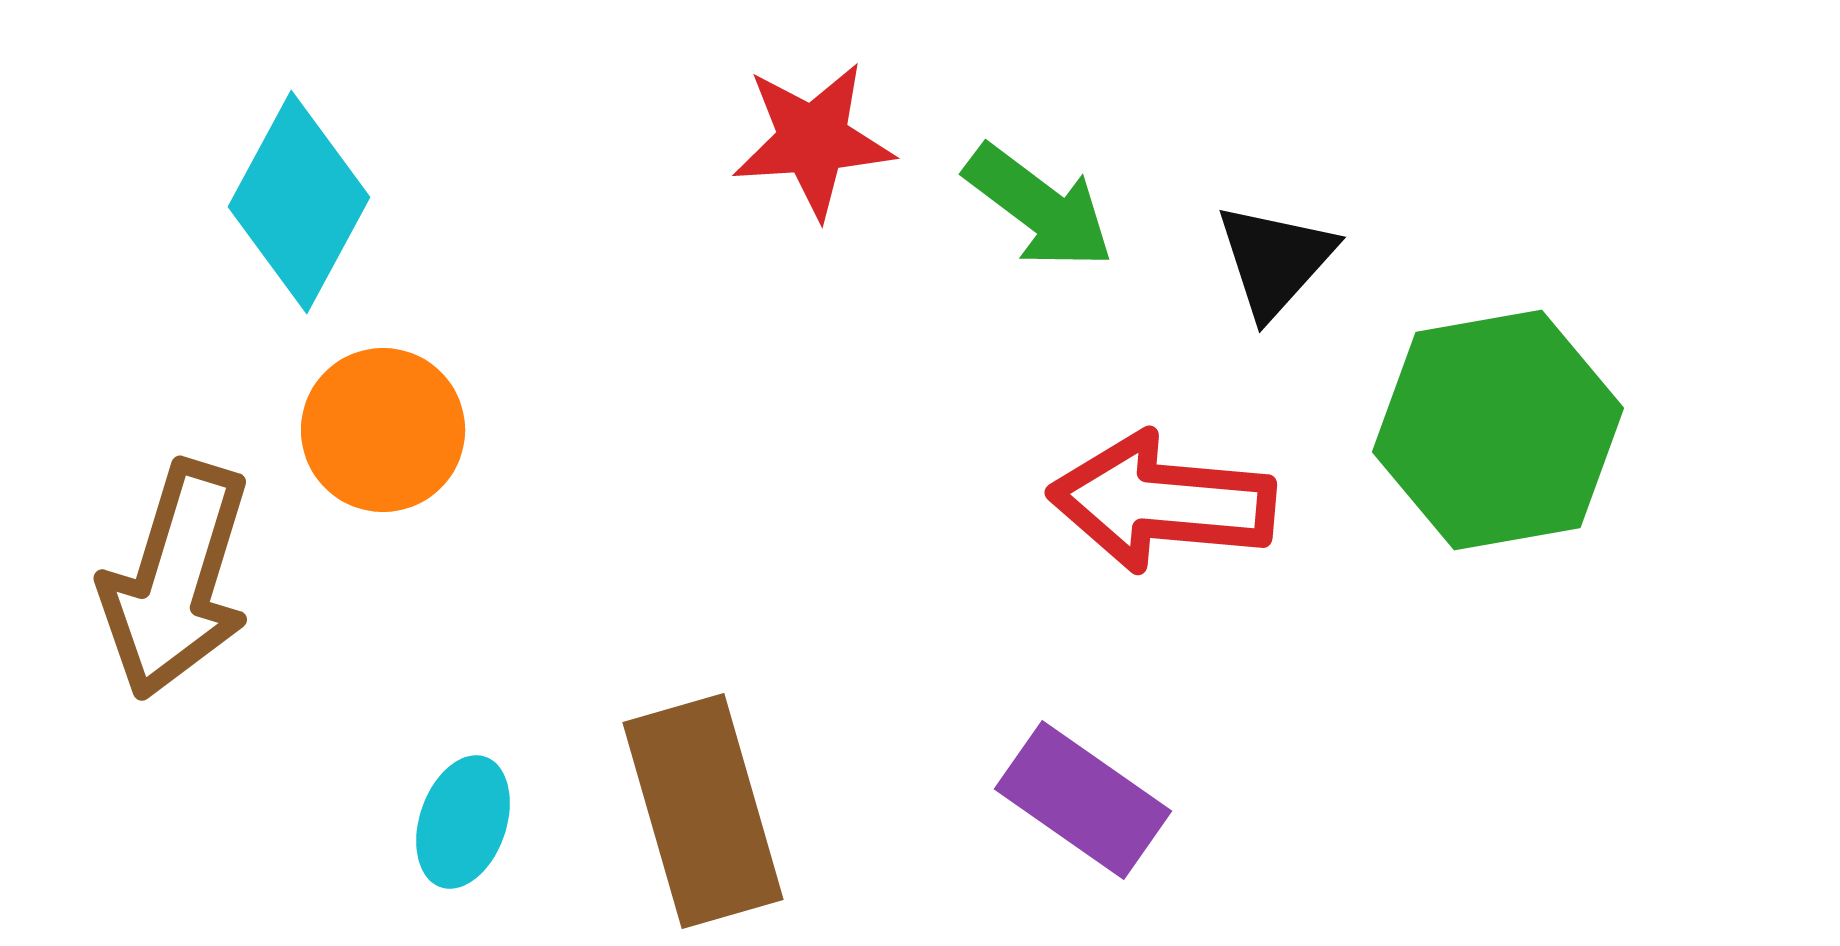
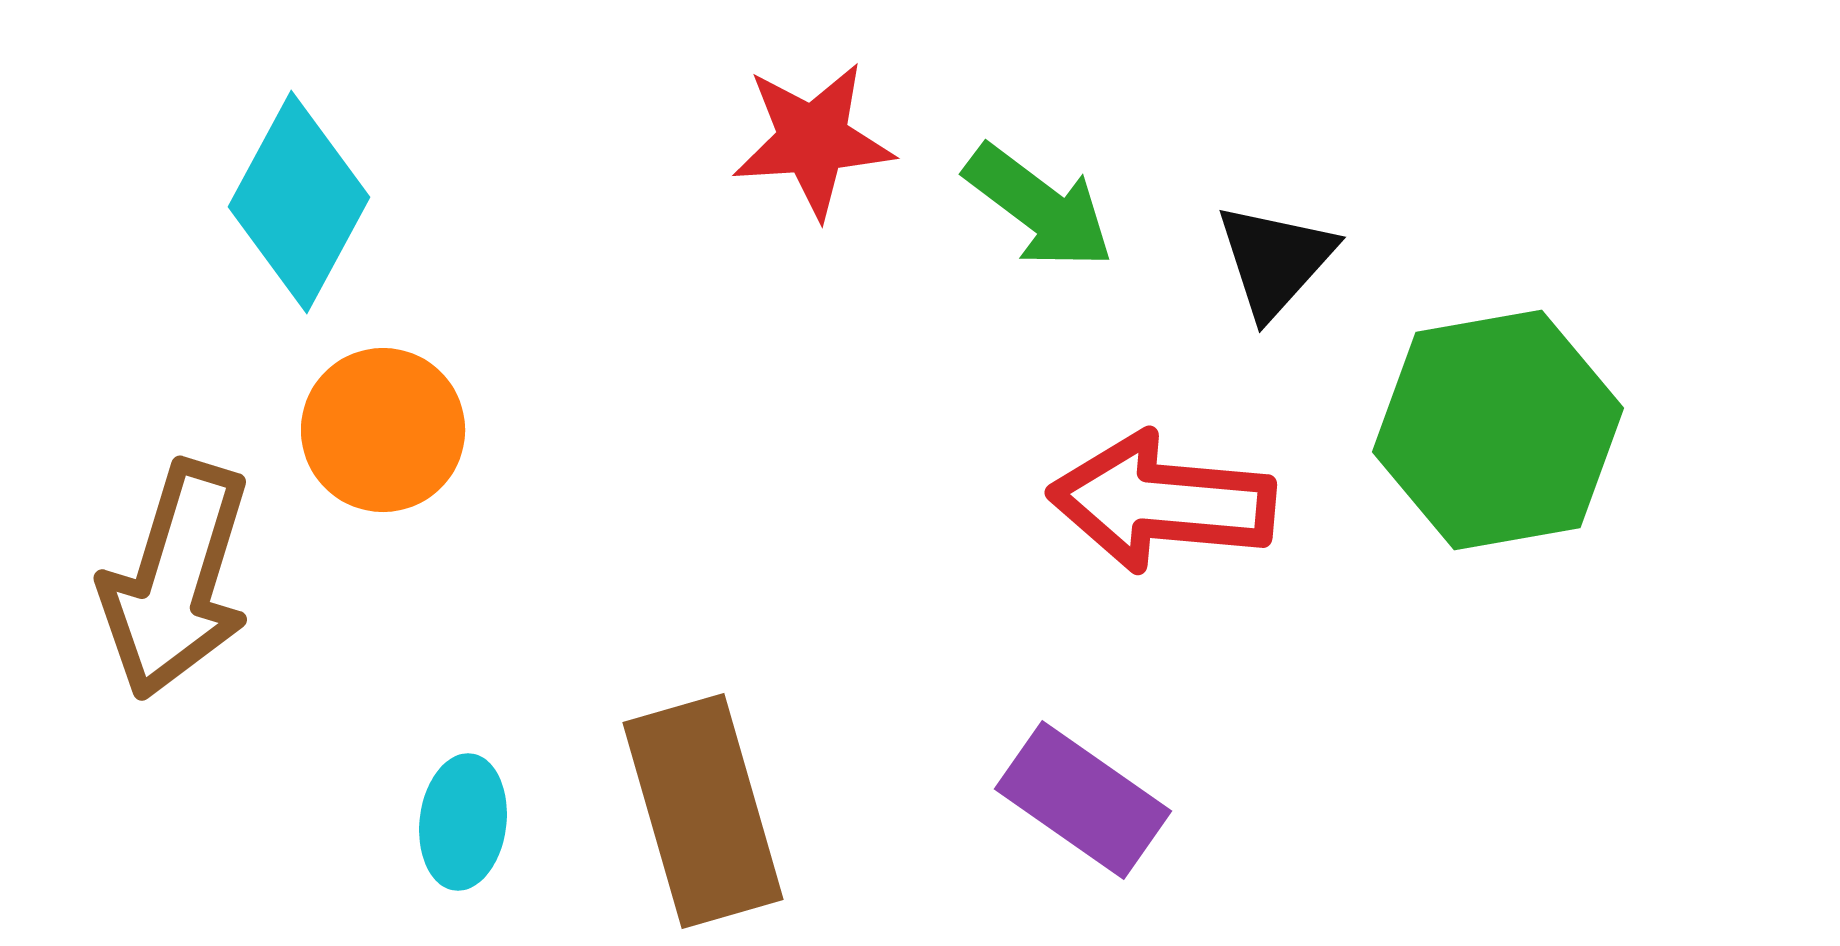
cyan ellipse: rotated 12 degrees counterclockwise
